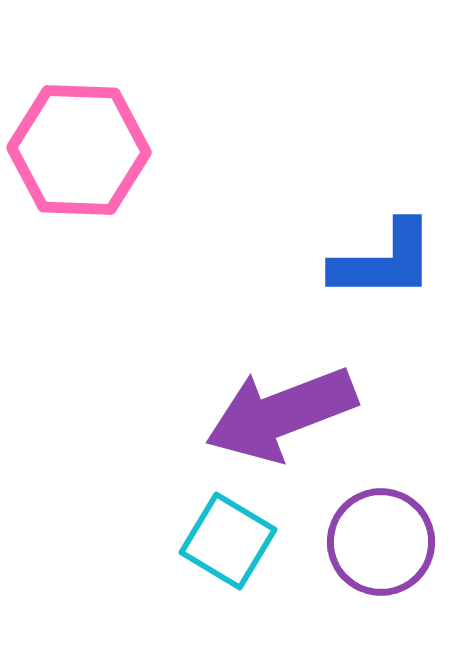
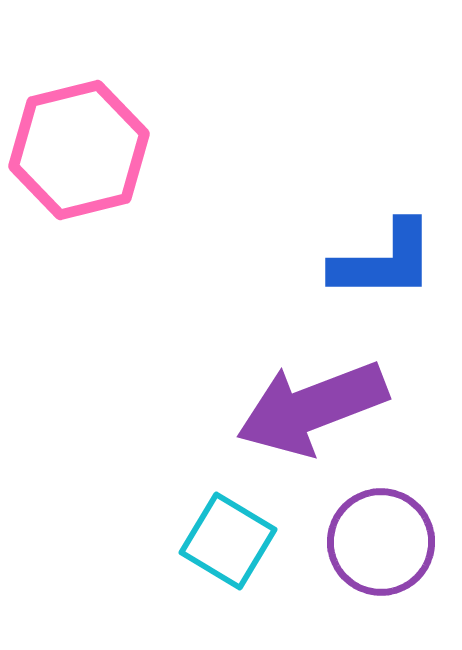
pink hexagon: rotated 16 degrees counterclockwise
purple arrow: moved 31 px right, 6 px up
